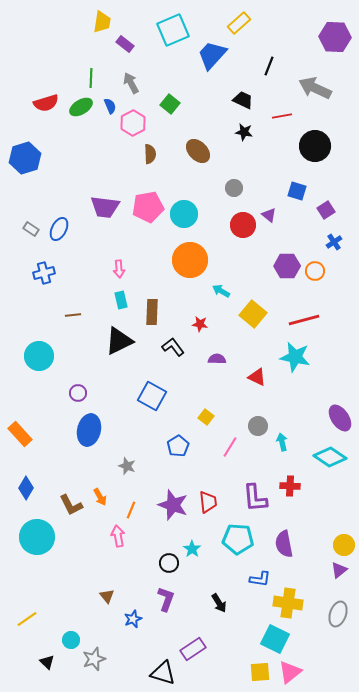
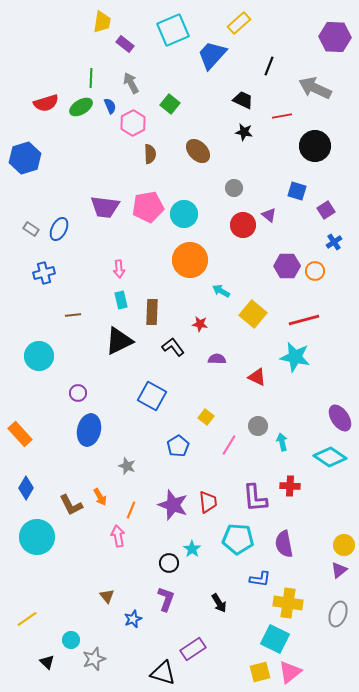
pink line at (230, 447): moved 1 px left, 2 px up
yellow square at (260, 672): rotated 10 degrees counterclockwise
